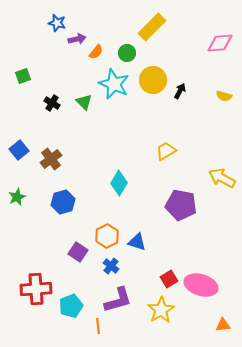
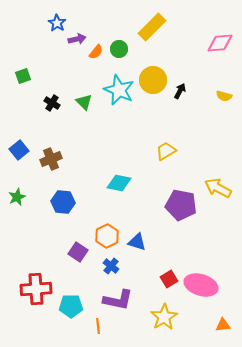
blue star: rotated 18 degrees clockwise
green circle: moved 8 px left, 4 px up
cyan star: moved 5 px right, 6 px down
brown cross: rotated 15 degrees clockwise
yellow arrow: moved 4 px left, 10 px down
cyan diamond: rotated 70 degrees clockwise
blue hexagon: rotated 20 degrees clockwise
purple L-shape: rotated 28 degrees clockwise
cyan pentagon: rotated 20 degrees clockwise
yellow star: moved 3 px right, 7 px down
